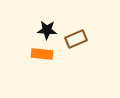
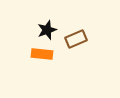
black star: rotated 24 degrees counterclockwise
